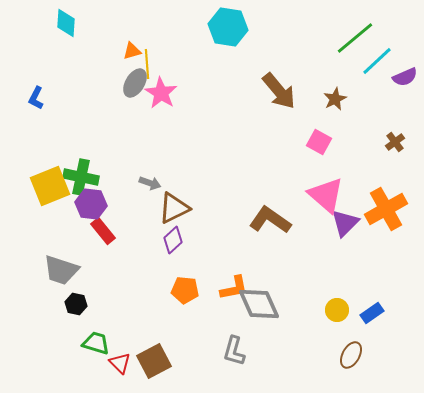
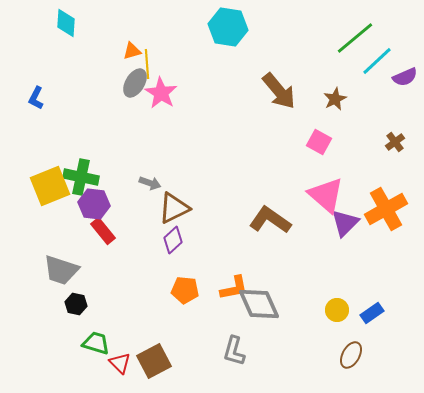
purple hexagon: moved 3 px right
